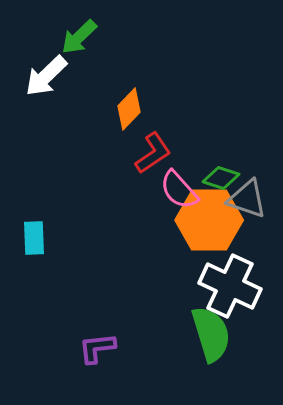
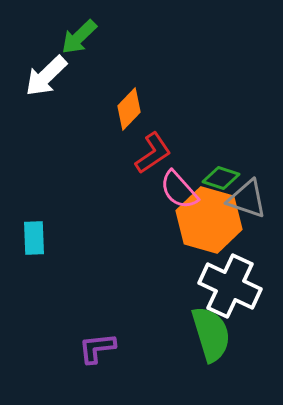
orange hexagon: rotated 16 degrees clockwise
